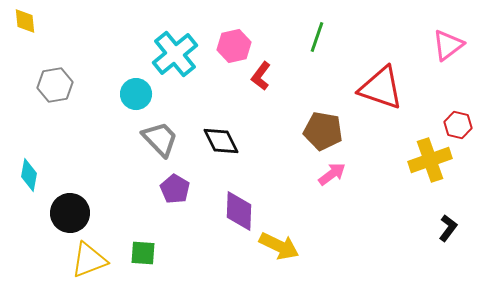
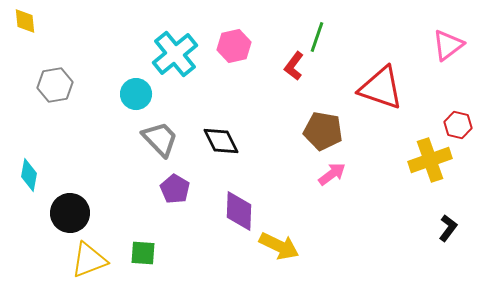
red L-shape: moved 33 px right, 10 px up
